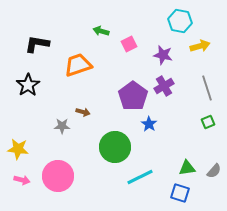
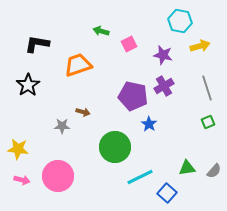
purple pentagon: rotated 24 degrees counterclockwise
blue square: moved 13 px left; rotated 24 degrees clockwise
